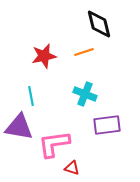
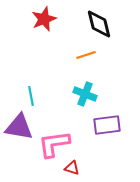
orange line: moved 2 px right, 3 px down
red star: moved 37 px up; rotated 10 degrees counterclockwise
